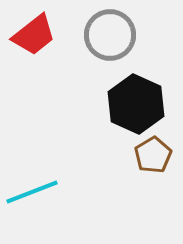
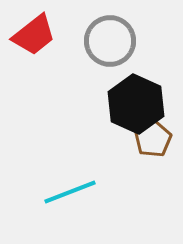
gray circle: moved 6 px down
brown pentagon: moved 16 px up
cyan line: moved 38 px right
